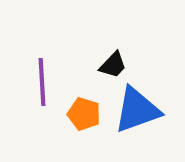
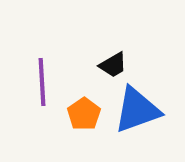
black trapezoid: rotated 16 degrees clockwise
orange pentagon: rotated 20 degrees clockwise
